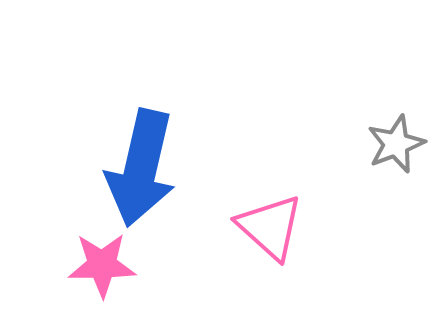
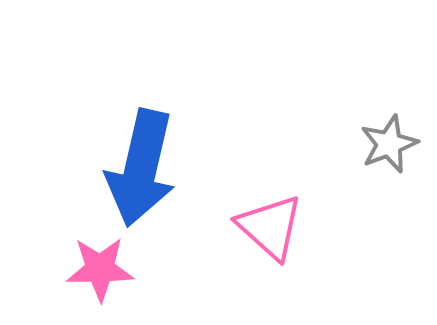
gray star: moved 7 px left
pink star: moved 2 px left, 4 px down
